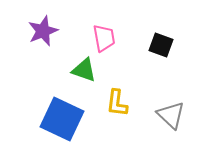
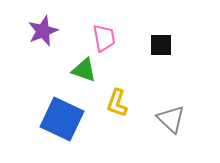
black square: rotated 20 degrees counterclockwise
yellow L-shape: rotated 12 degrees clockwise
gray triangle: moved 4 px down
